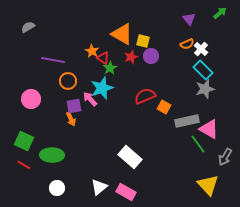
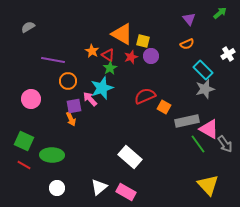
white cross: moved 27 px right, 5 px down; rotated 16 degrees clockwise
red triangle: moved 5 px right, 3 px up
gray arrow: moved 13 px up; rotated 66 degrees counterclockwise
